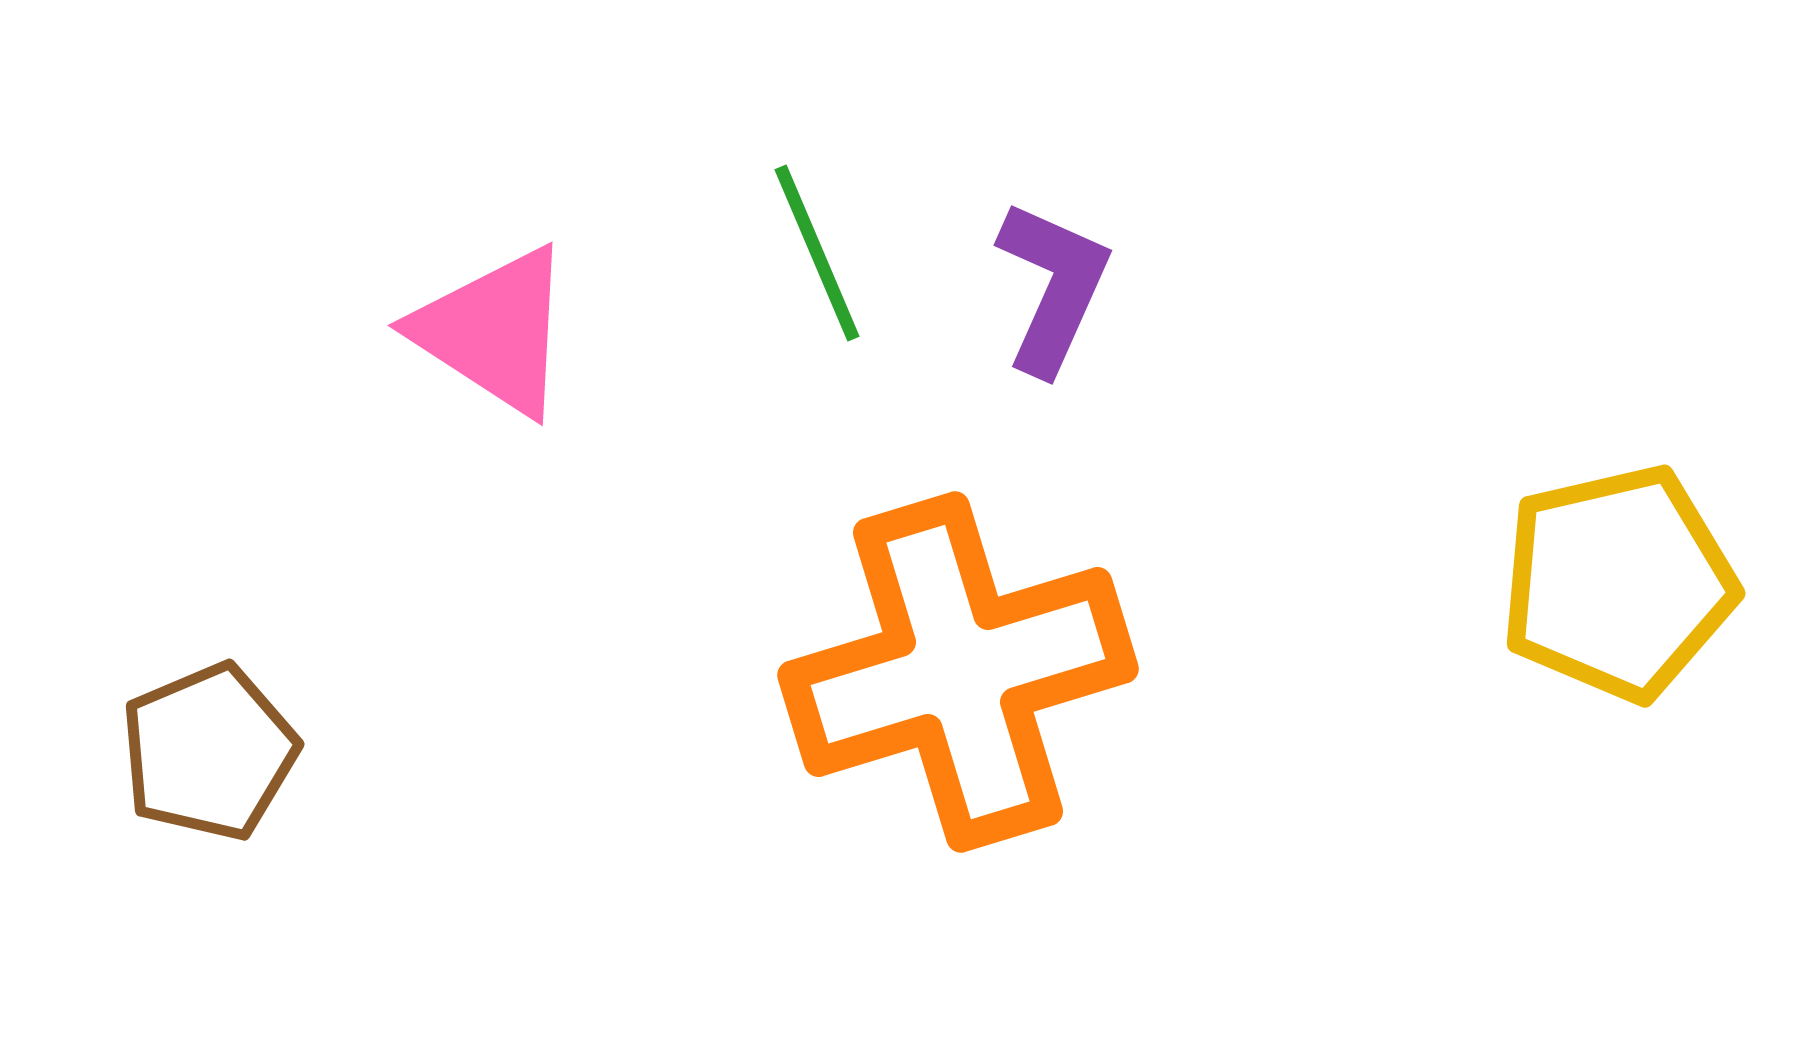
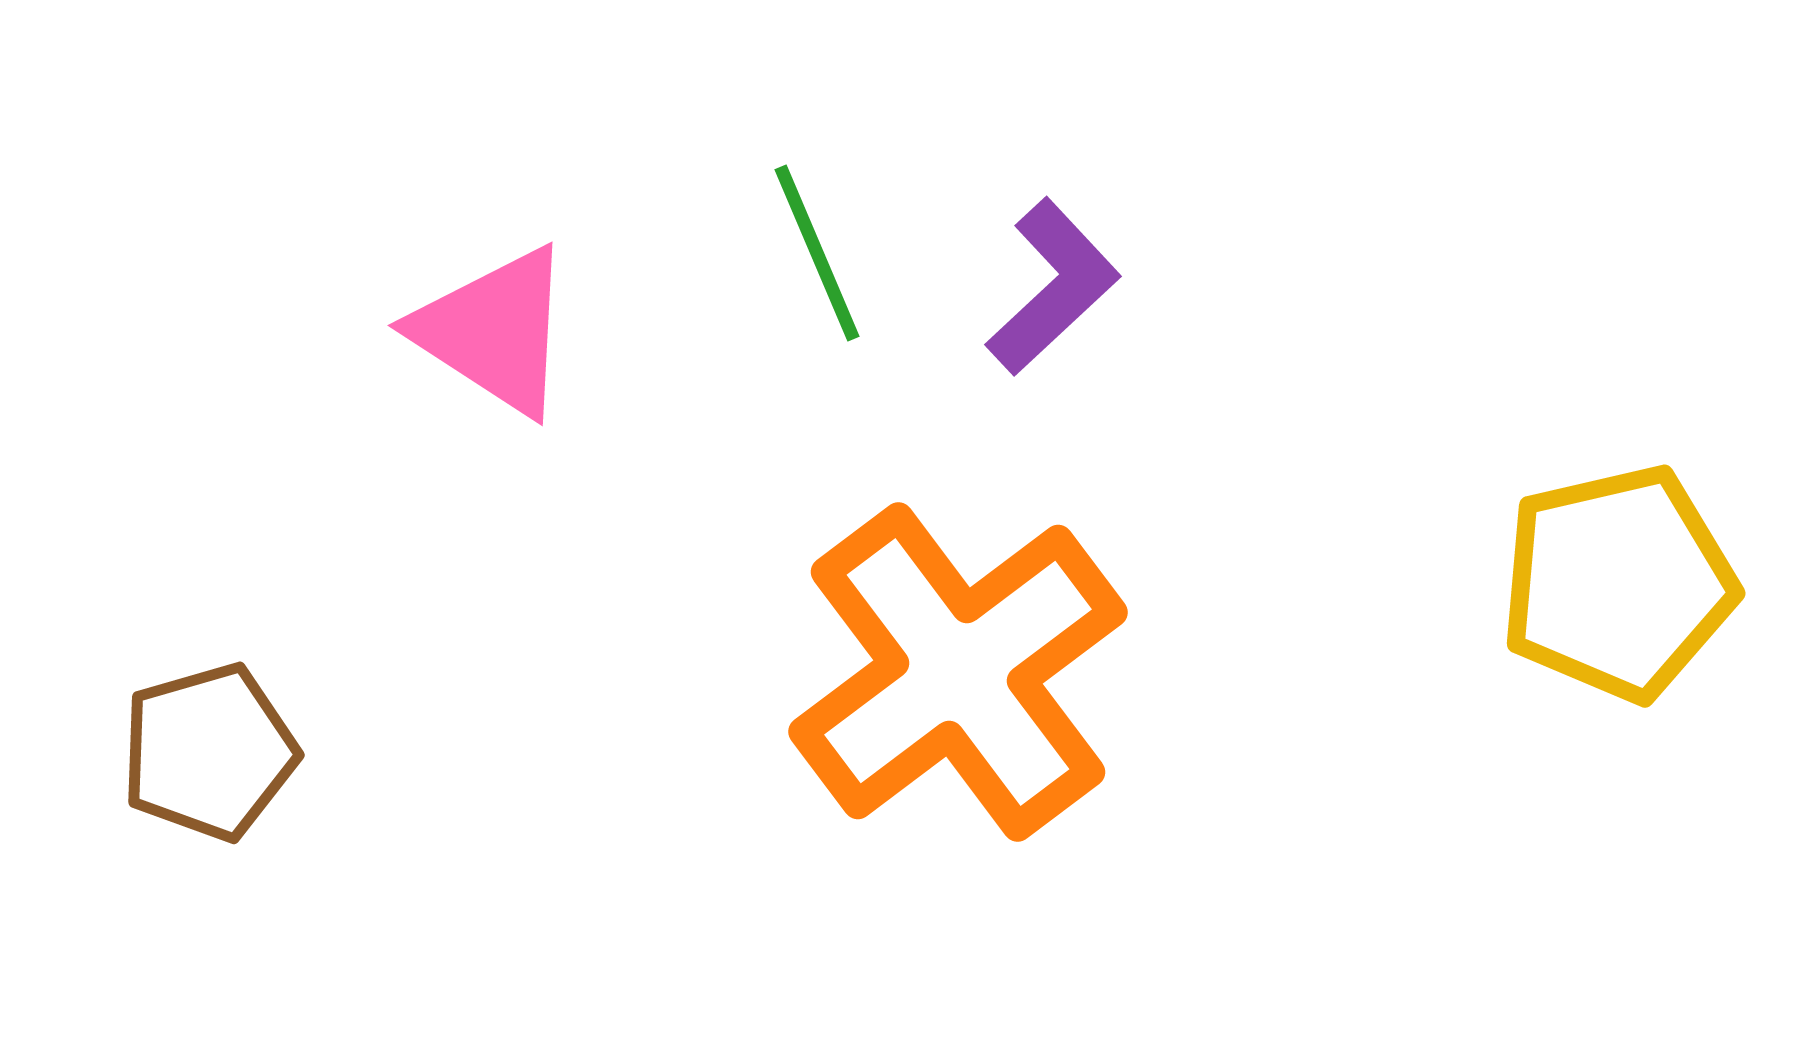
purple L-shape: rotated 23 degrees clockwise
orange cross: rotated 20 degrees counterclockwise
brown pentagon: rotated 7 degrees clockwise
